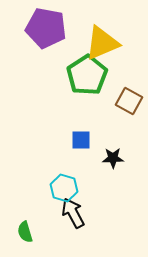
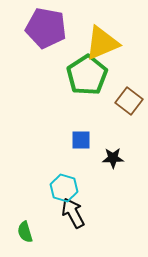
brown square: rotated 8 degrees clockwise
